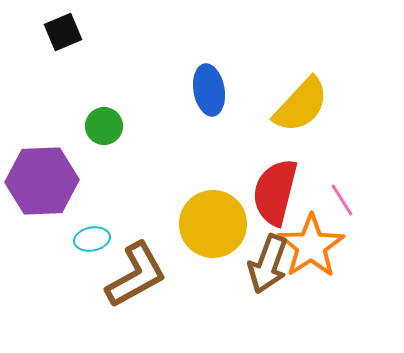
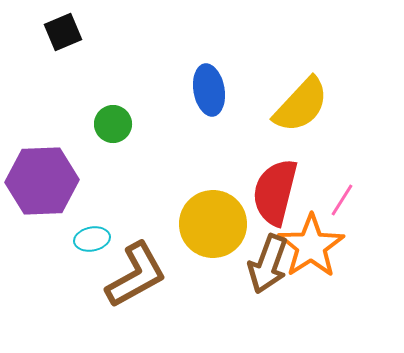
green circle: moved 9 px right, 2 px up
pink line: rotated 64 degrees clockwise
